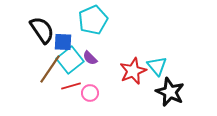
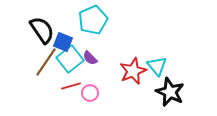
blue square: rotated 18 degrees clockwise
cyan square: moved 1 px up
brown line: moved 4 px left, 7 px up
